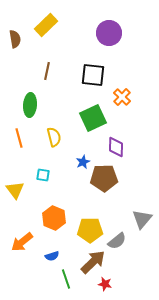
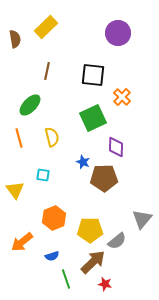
yellow rectangle: moved 2 px down
purple circle: moved 9 px right
green ellipse: rotated 40 degrees clockwise
yellow semicircle: moved 2 px left
blue star: rotated 24 degrees counterclockwise
orange hexagon: rotated 15 degrees clockwise
